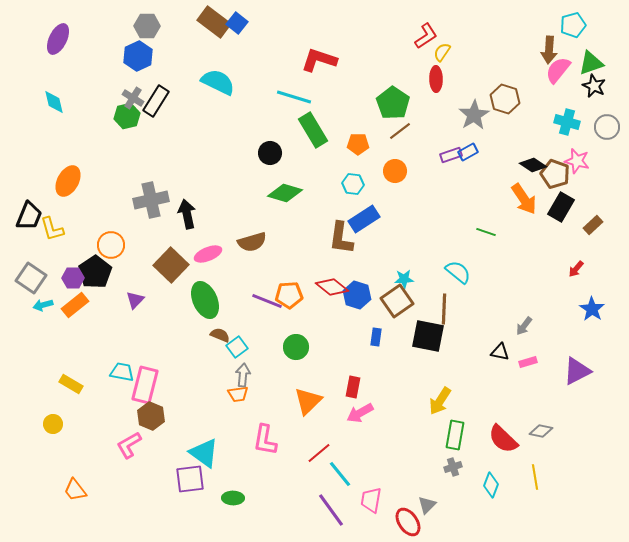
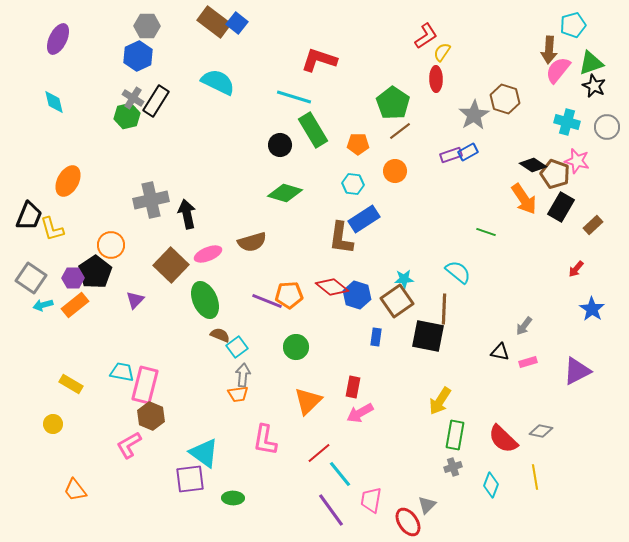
black circle at (270, 153): moved 10 px right, 8 px up
